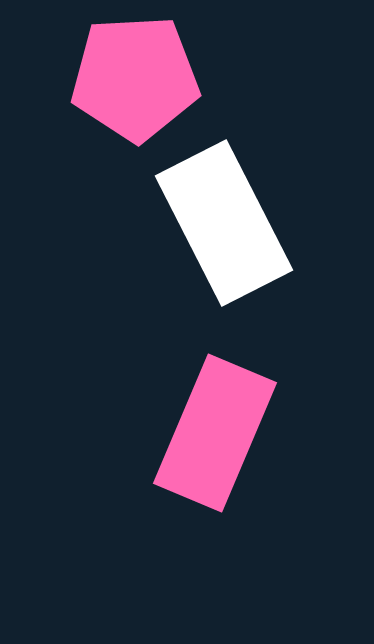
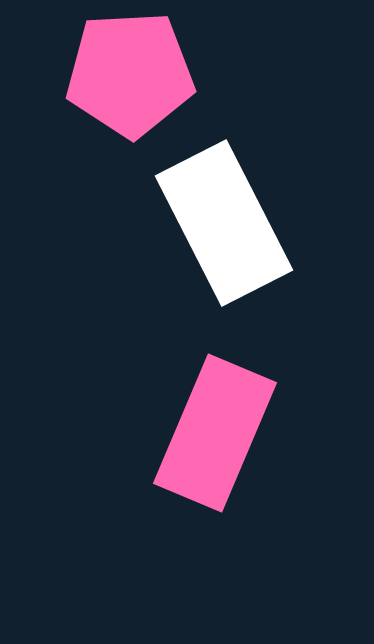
pink pentagon: moved 5 px left, 4 px up
